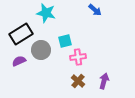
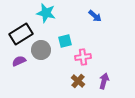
blue arrow: moved 6 px down
pink cross: moved 5 px right
